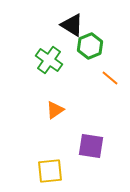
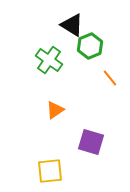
orange line: rotated 12 degrees clockwise
purple square: moved 4 px up; rotated 8 degrees clockwise
